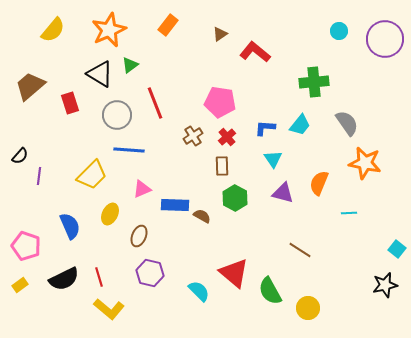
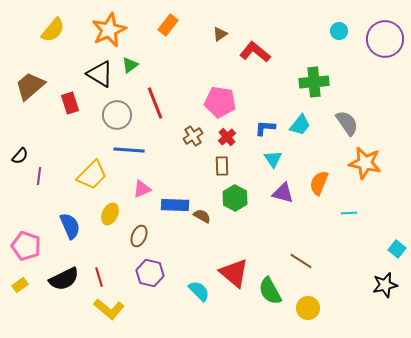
brown line at (300, 250): moved 1 px right, 11 px down
